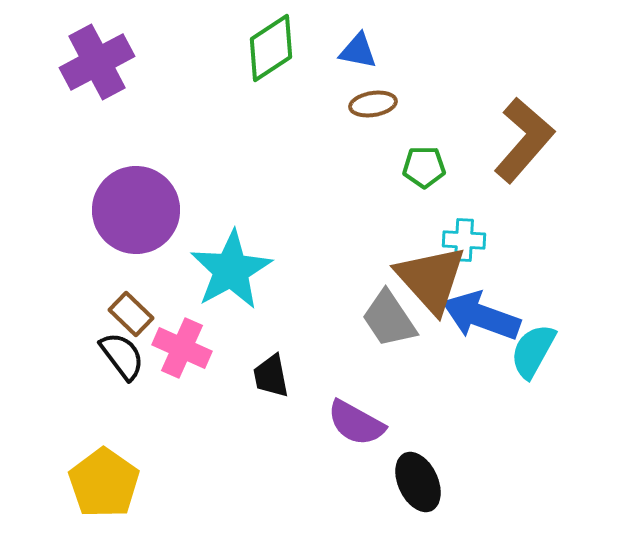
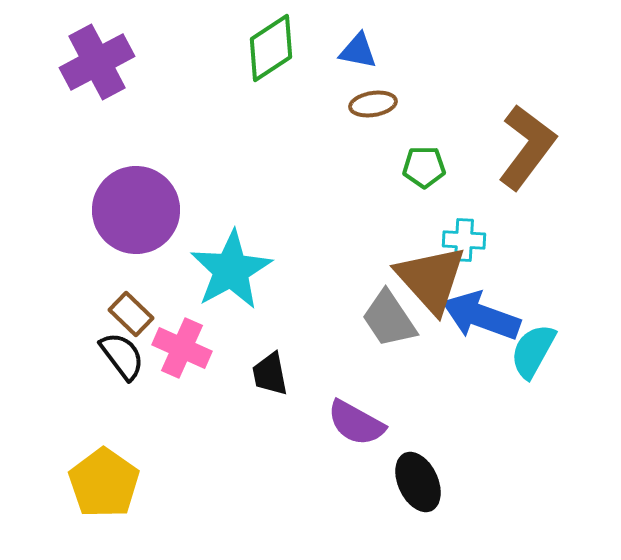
brown L-shape: moved 3 px right, 7 px down; rotated 4 degrees counterclockwise
black trapezoid: moved 1 px left, 2 px up
